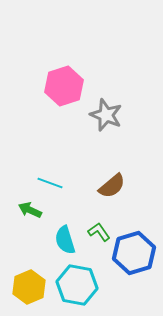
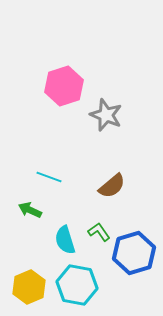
cyan line: moved 1 px left, 6 px up
